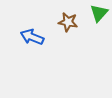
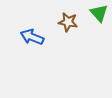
green triangle: rotated 24 degrees counterclockwise
